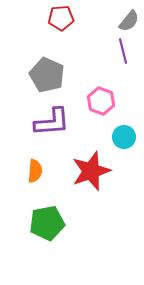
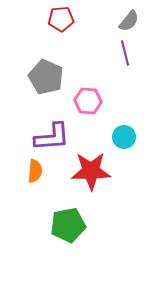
red pentagon: moved 1 px down
purple line: moved 2 px right, 2 px down
gray pentagon: moved 1 px left, 2 px down
pink hexagon: moved 13 px left; rotated 16 degrees counterclockwise
purple L-shape: moved 15 px down
red star: rotated 18 degrees clockwise
green pentagon: moved 21 px right, 2 px down
